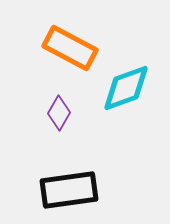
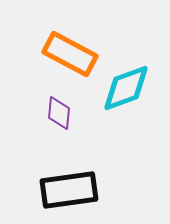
orange rectangle: moved 6 px down
purple diamond: rotated 24 degrees counterclockwise
